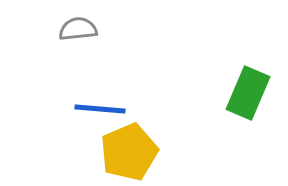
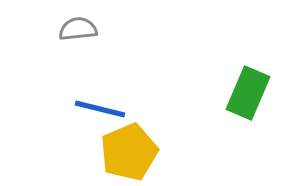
blue line: rotated 9 degrees clockwise
